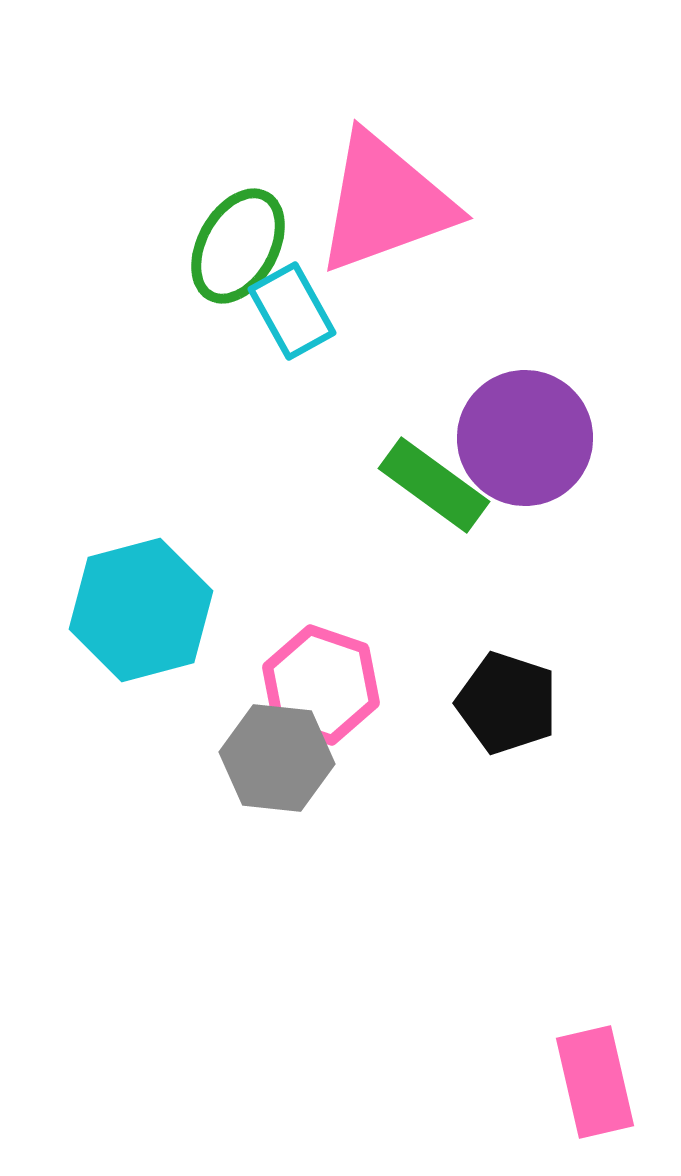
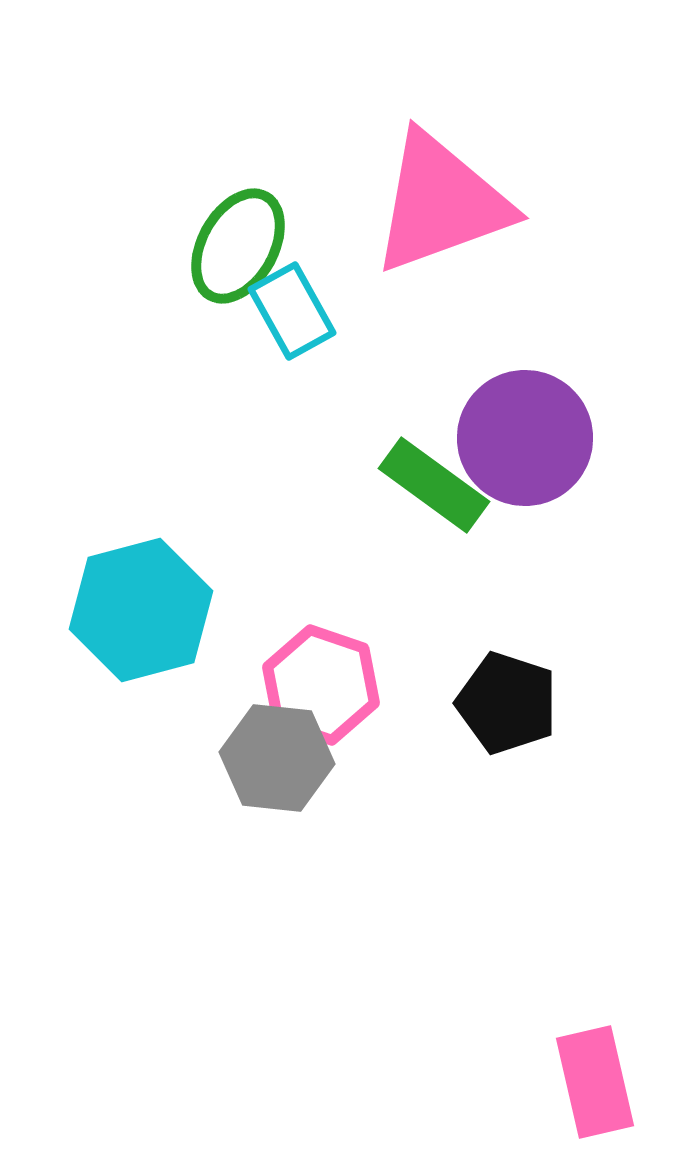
pink triangle: moved 56 px right
